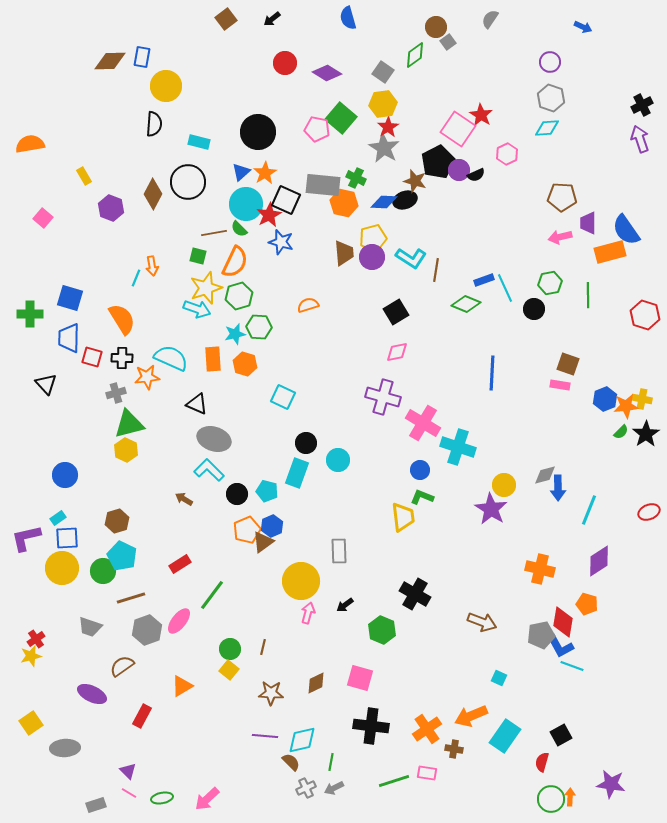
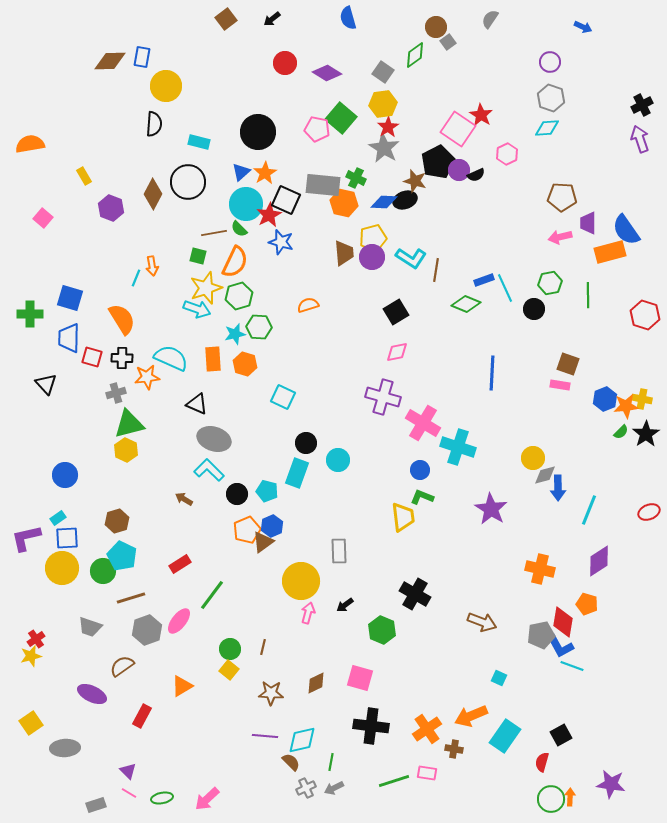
yellow circle at (504, 485): moved 29 px right, 27 px up
